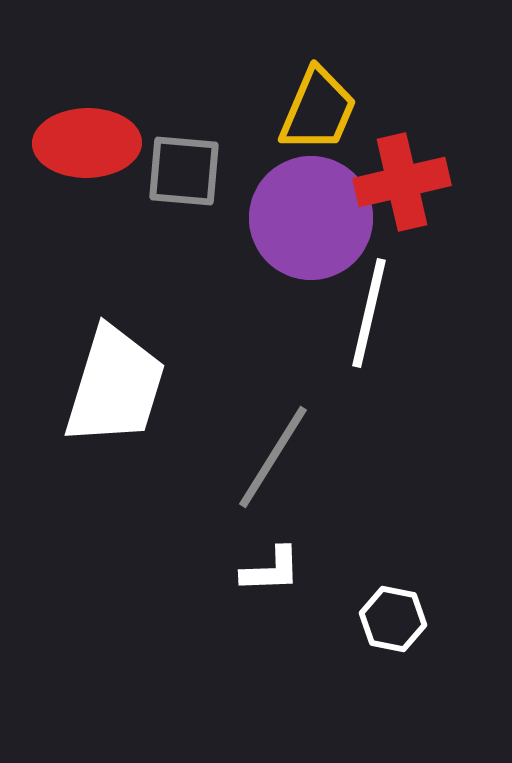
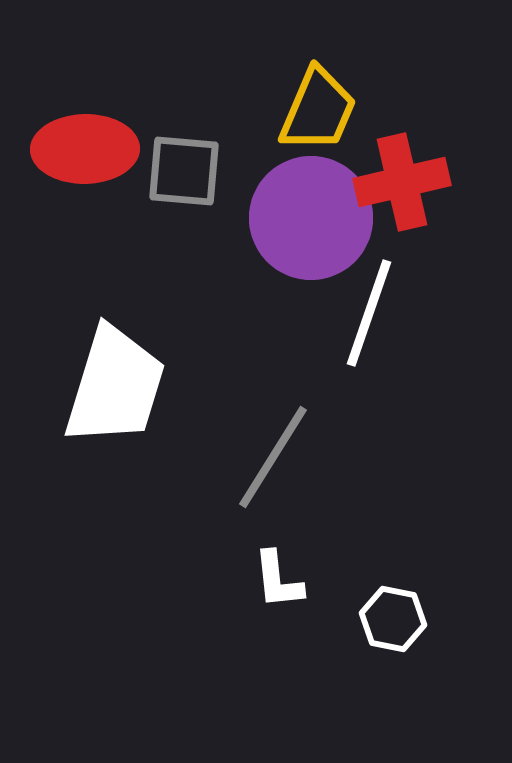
red ellipse: moved 2 px left, 6 px down
white line: rotated 6 degrees clockwise
white L-shape: moved 7 px right, 10 px down; rotated 86 degrees clockwise
